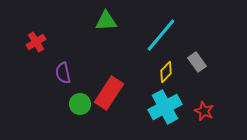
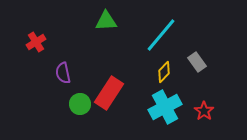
yellow diamond: moved 2 px left
red star: rotated 12 degrees clockwise
